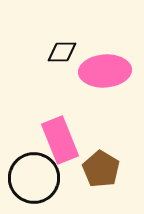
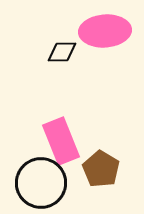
pink ellipse: moved 40 px up
pink rectangle: moved 1 px right, 1 px down
black circle: moved 7 px right, 5 px down
